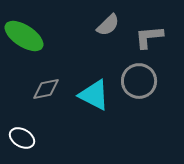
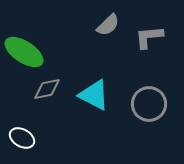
green ellipse: moved 16 px down
gray circle: moved 10 px right, 23 px down
gray diamond: moved 1 px right
